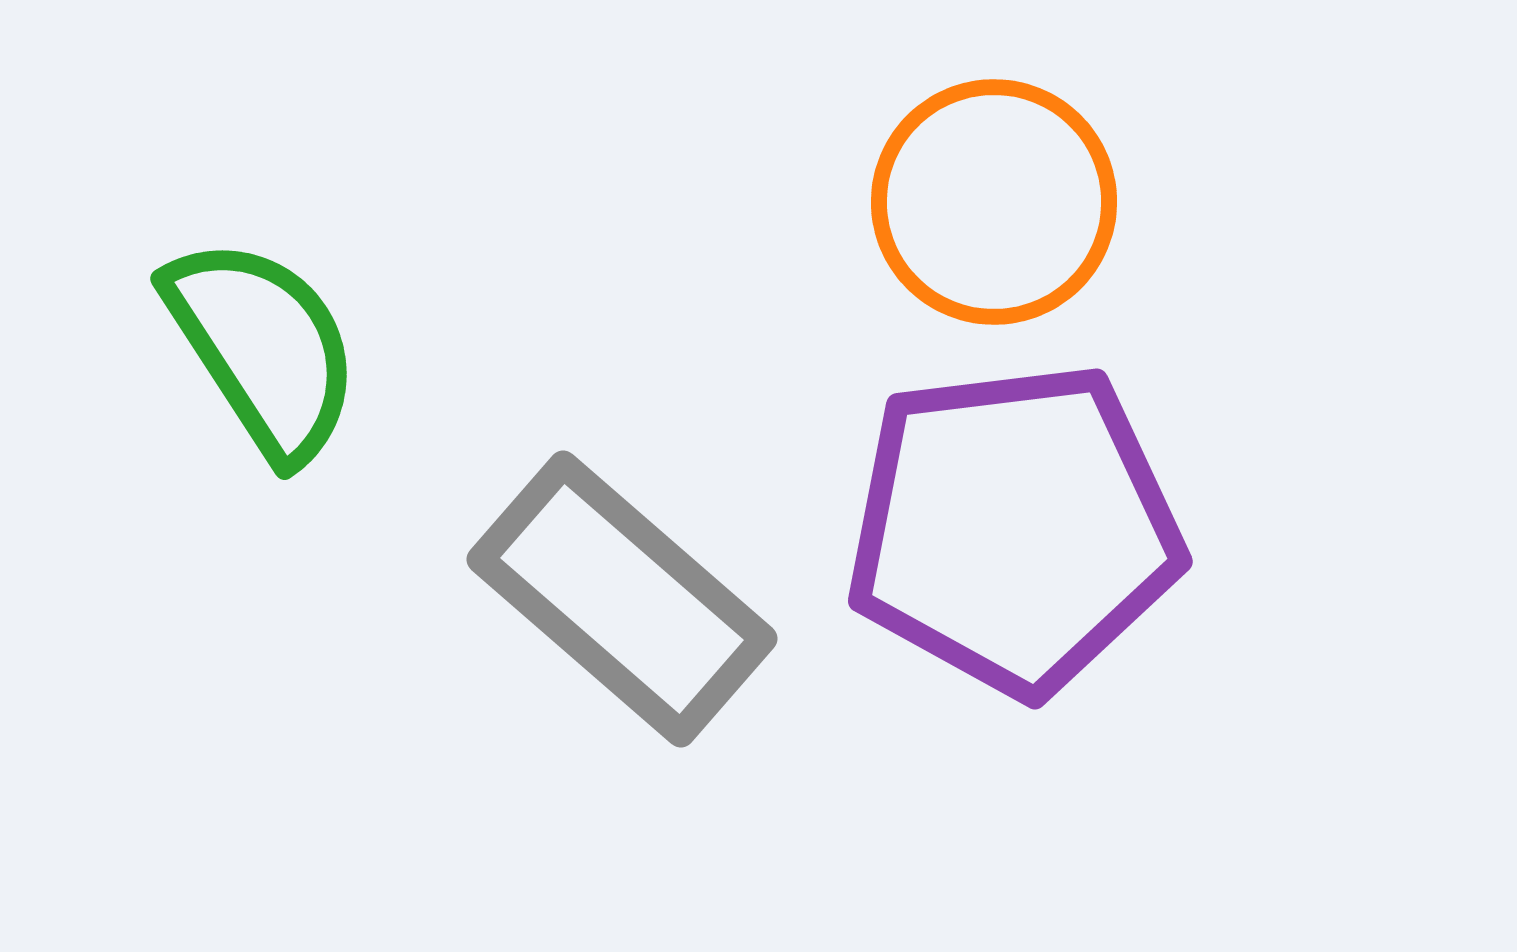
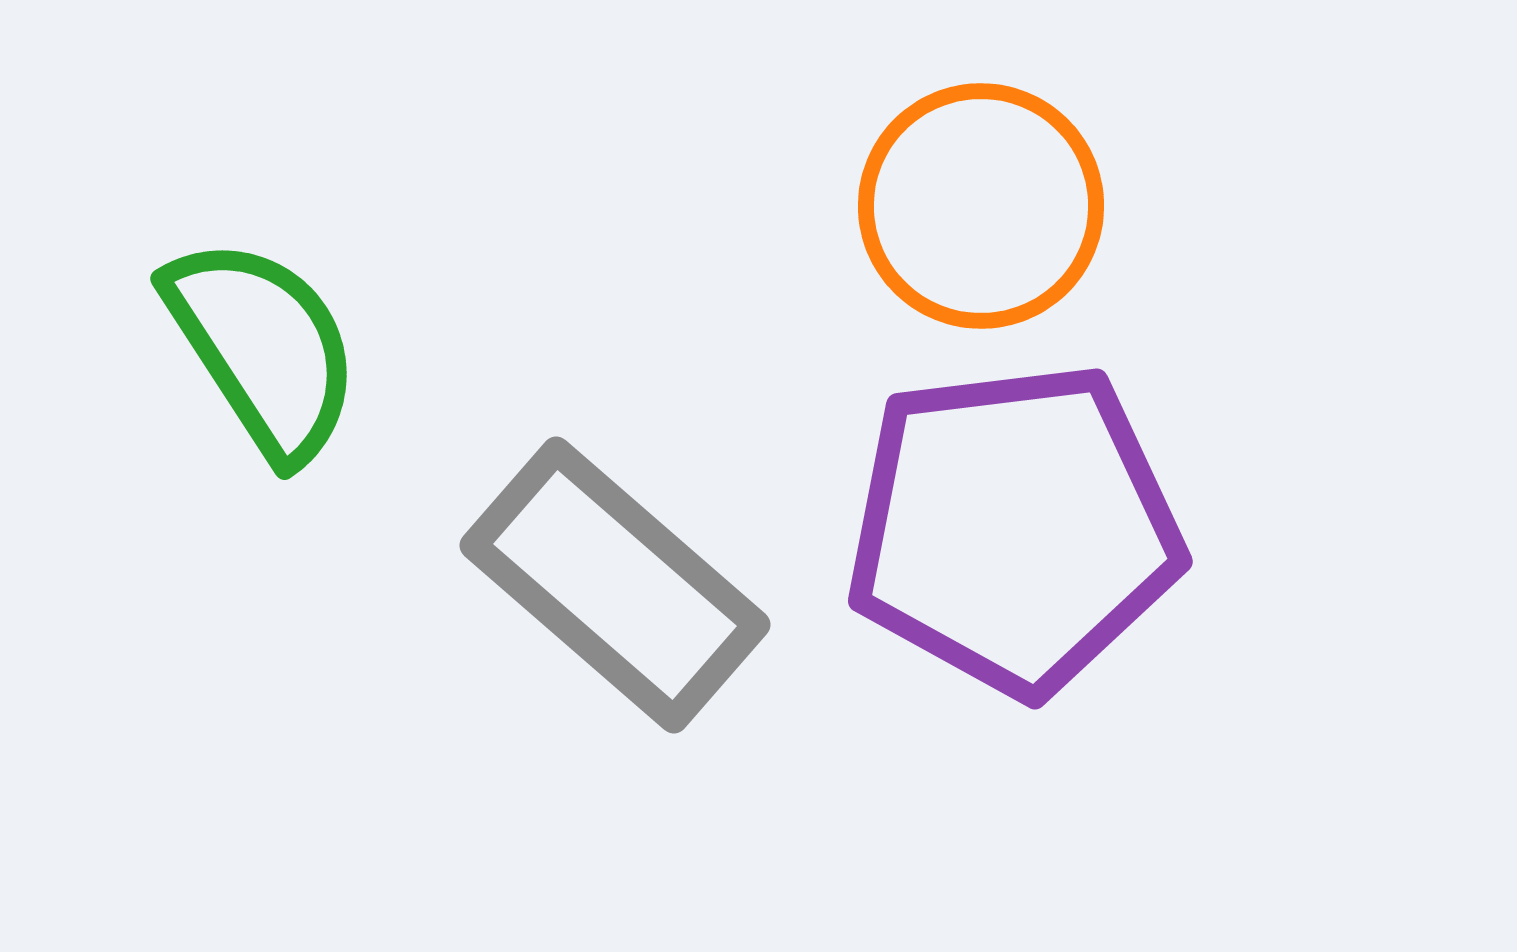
orange circle: moved 13 px left, 4 px down
gray rectangle: moved 7 px left, 14 px up
